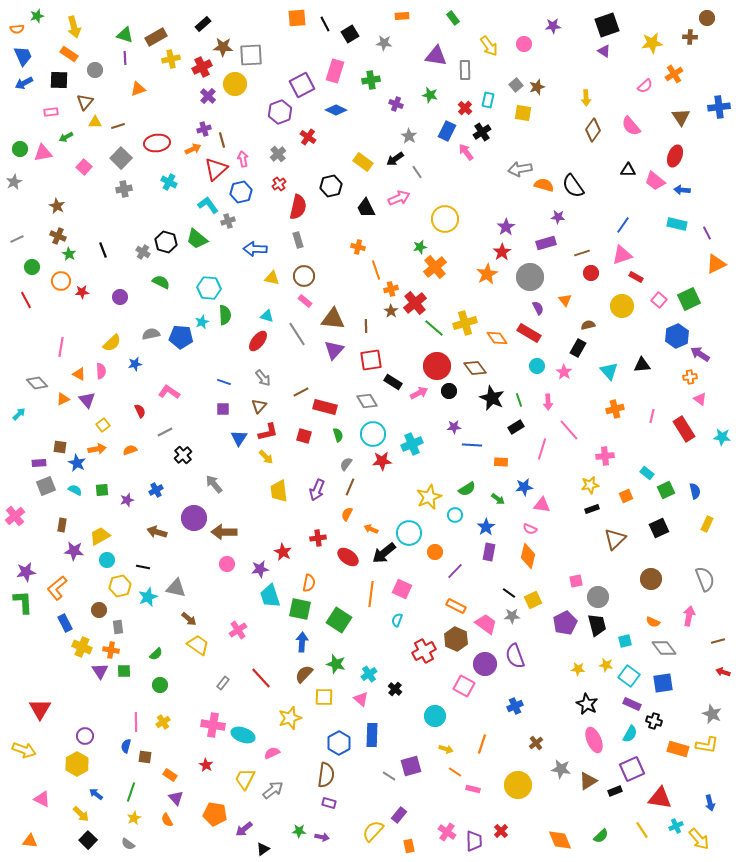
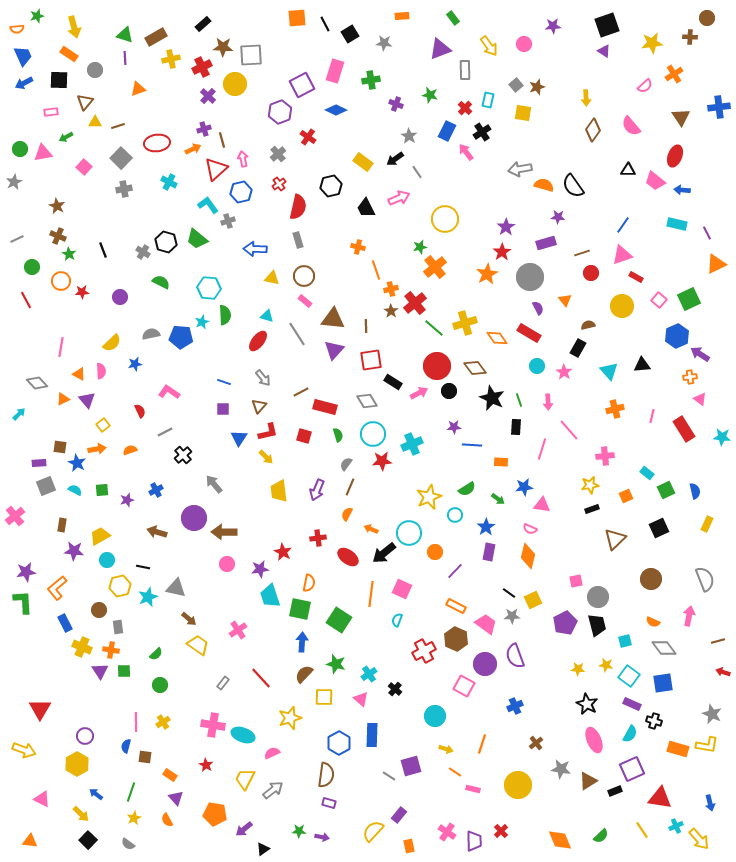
purple triangle at (436, 56): moved 4 px right, 7 px up; rotated 30 degrees counterclockwise
black rectangle at (516, 427): rotated 56 degrees counterclockwise
